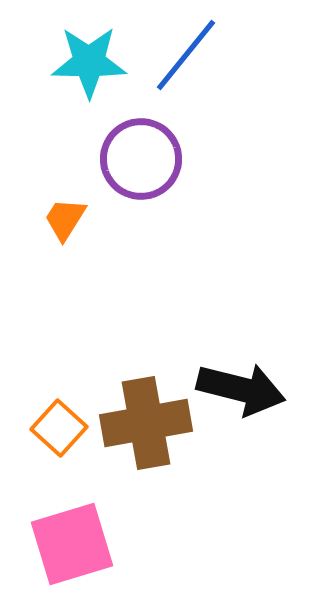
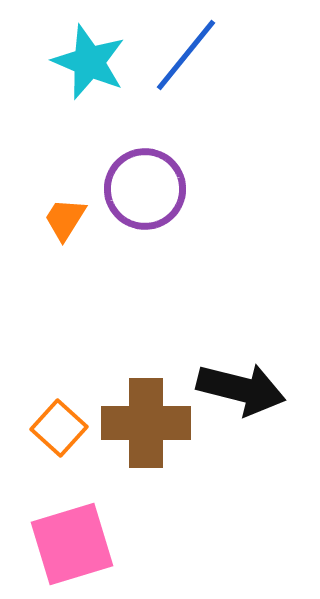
cyan star: rotated 22 degrees clockwise
purple circle: moved 4 px right, 30 px down
brown cross: rotated 10 degrees clockwise
